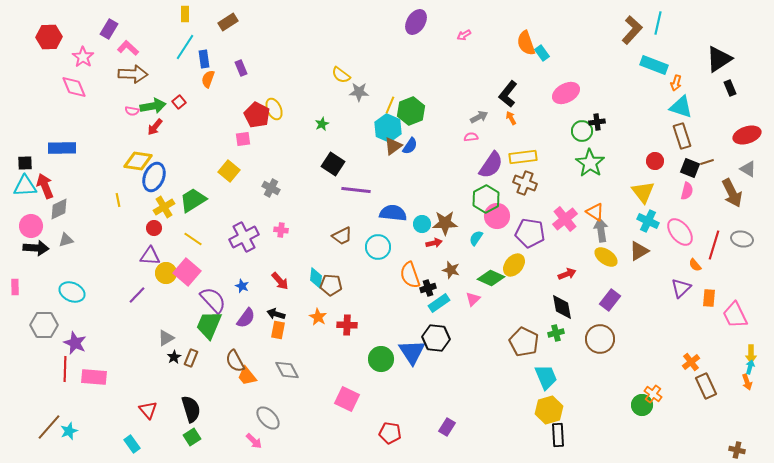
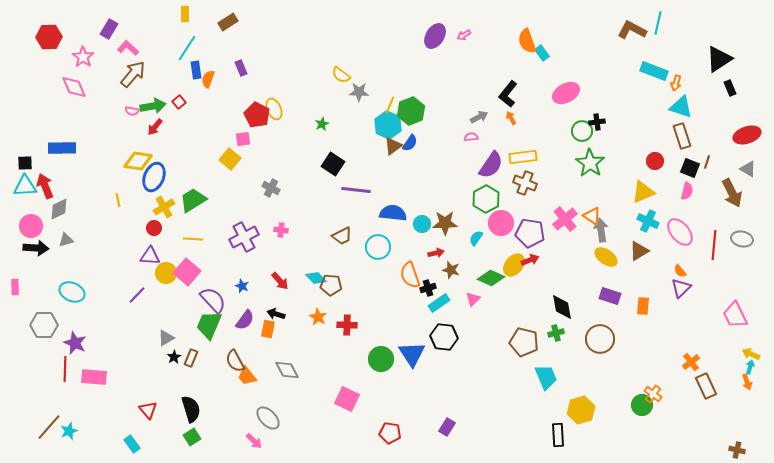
purple ellipse at (416, 22): moved 19 px right, 14 px down
brown L-shape at (632, 30): rotated 104 degrees counterclockwise
orange semicircle at (526, 43): moved 1 px right, 2 px up
cyan line at (185, 47): moved 2 px right, 1 px down
blue rectangle at (204, 59): moved 8 px left, 11 px down
cyan rectangle at (654, 65): moved 6 px down
brown arrow at (133, 74): rotated 52 degrees counterclockwise
cyan hexagon at (388, 128): moved 3 px up
blue semicircle at (410, 146): moved 3 px up
brown line at (707, 162): rotated 56 degrees counterclockwise
yellow square at (229, 171): moved 1 px right, 12 px up
yellow triangle at (643, 192): rotated 45 degrees clockwise
orange triangle at (595, 212): moved 3 px left, 4 px down
pink circle at (497, 216): moved 4 px right, 7 px down
yellow line at (193, 239): rotated 30 degrees counterclockwise
red arrow at (434, 243): moved 2 px right, 10 px down
red line at (714, 245): rotated 12 degrees counterclockwise
orange semicircle at (695, 265): moved 15 px left, 6 px down
red arrow at (567, 274): moved 37 px left, 14 px up
cyan diamond at (316, 278): rotated 50 degrees counterclockwise
orange rectangle at (709, 298): moved 66 px left, 8 px down
purple rectangle at (610, 300): moved 4 px up; rotated 70 degrees clockwise
purple semicircle at (246, 318): moved 1 px left, 2 px down
orange rectangle at (278, 330): moved 10 px left, 1 px up
black hexagon at (436, 338): moved 8 px right, 1 px up
brown pentagon at (524, 342): rotated 12 degrees counterclockwise
blue triangle at (412, 352): moved 2 px down
yellow arrow at (751, 354): rotated 114 degrees clockwise
yellow hexagon at (549, 410): moved 32 px right
